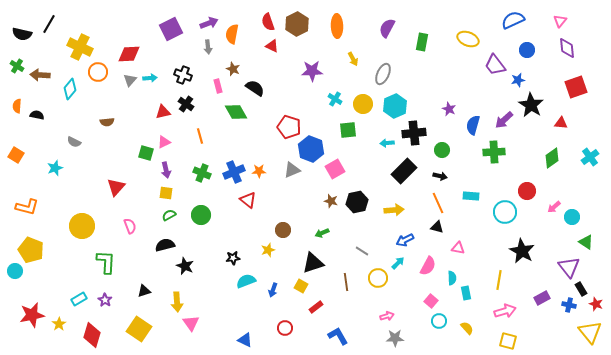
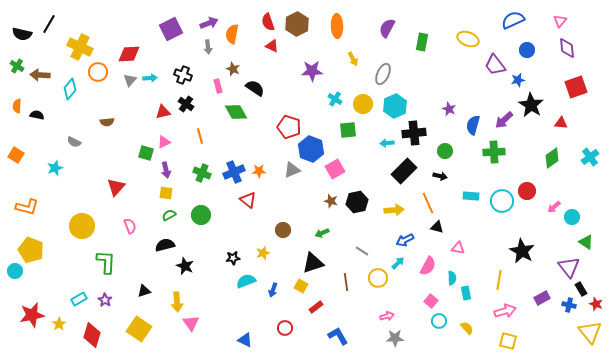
green circle at (442, 150): moved 3 px right, 1 px down
orange line at (438, 203): moved 10 px left
cyan circle at (505, 212): moved 3 px left, 11 px up
yellow star at (268, 250): moved 5 px left, 3 px down
